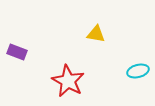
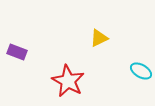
yellow triangle: moved 3 px right, 4 px down; rotated 36 degrees counterclockwise
cyan ellipse: moved 3 px right; rotated 45 degrees clockwise
